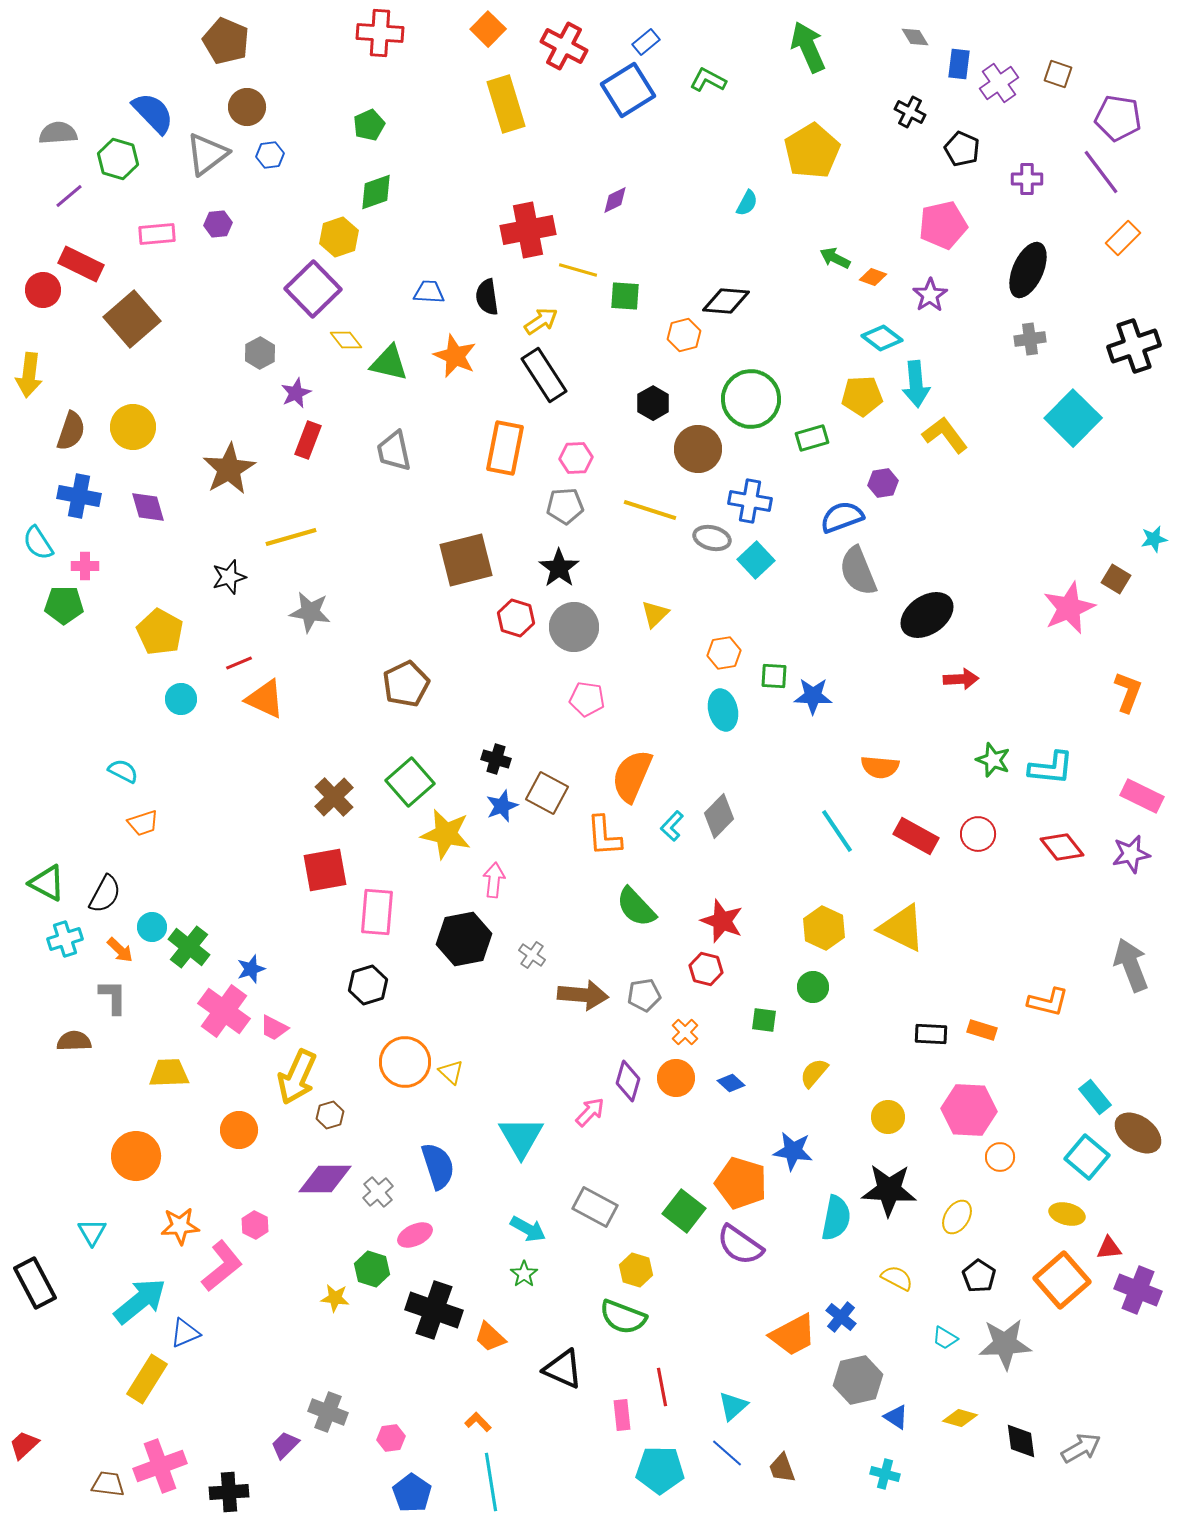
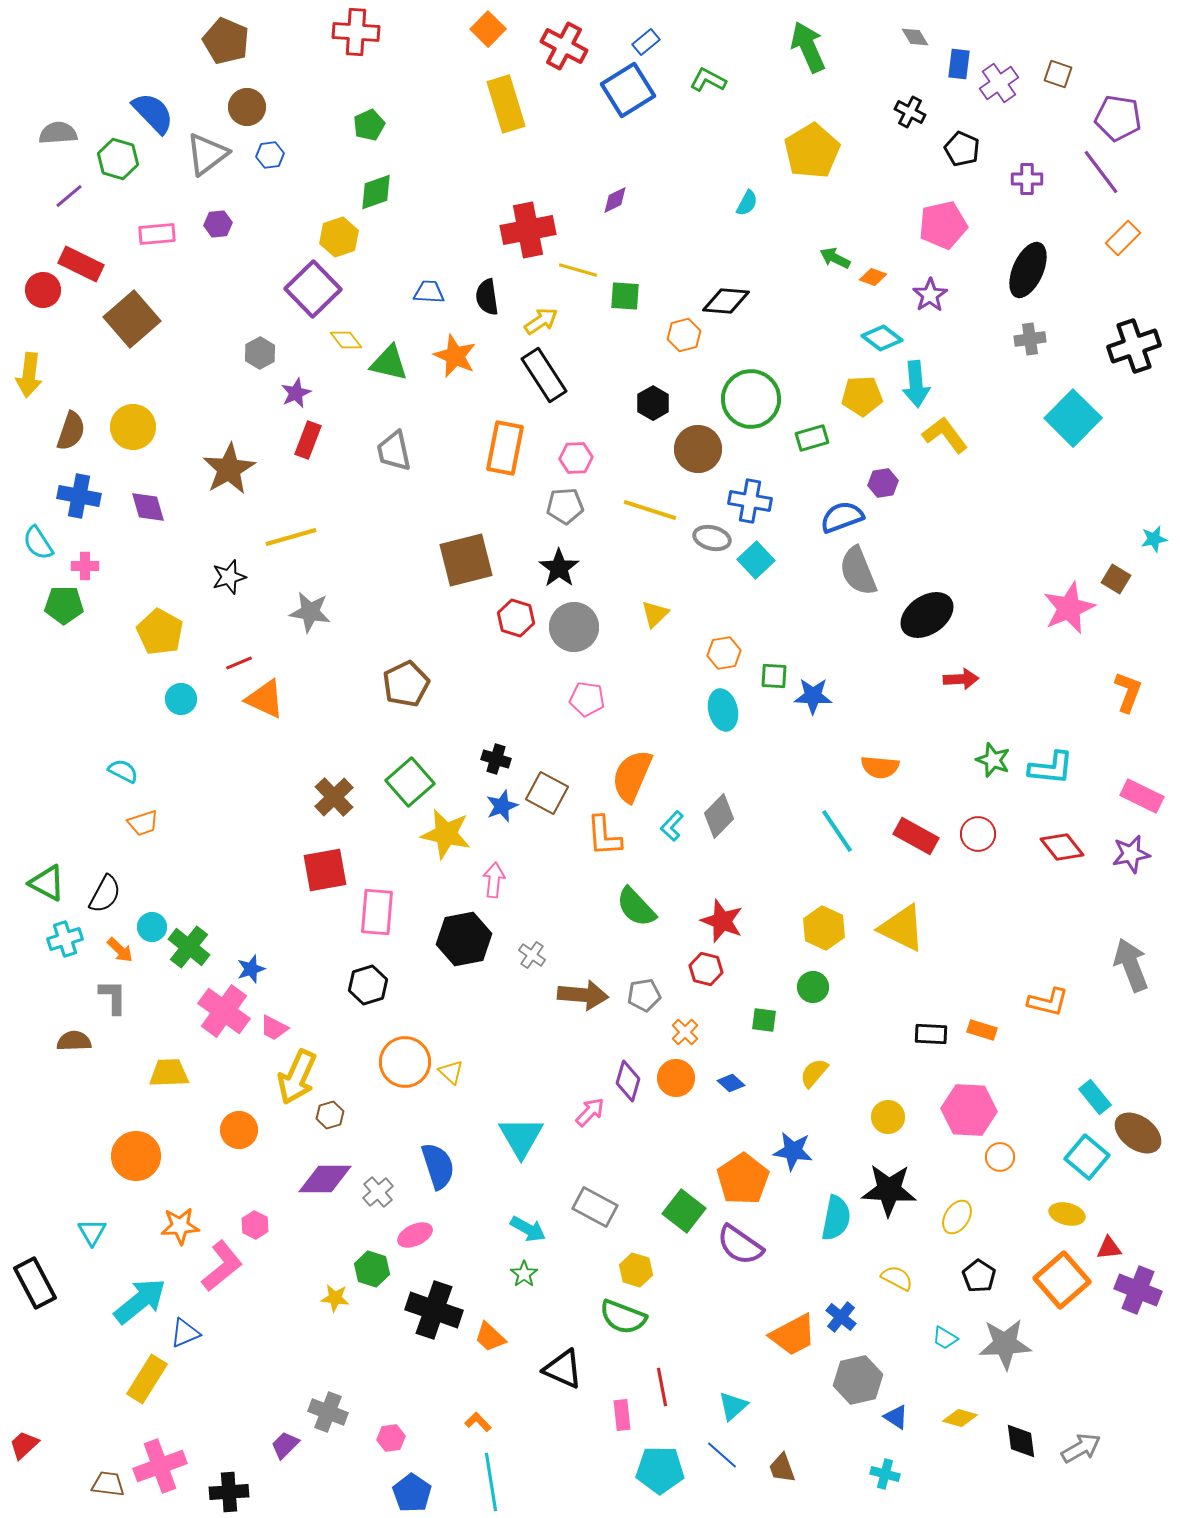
red cross at (380, 33): moved 24 px left, 1 px up
orange pentagon at (741, 1183): moved 2 px right, 4 px up; rotated 21 degrees clockwise
blue line at (727, 1453): moved 5 px left, 2 px down
